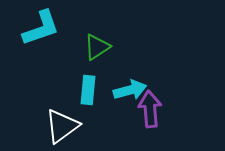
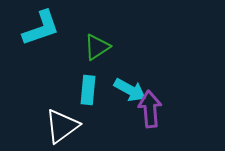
cyan arrow: rotated 44 degrees clockwise
